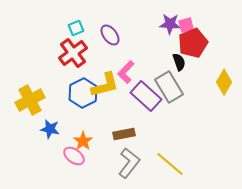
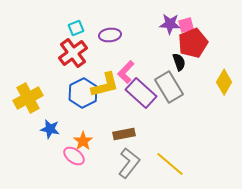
purple ellipse: rotated 60 degrees counterclockwise
purple rectangle: moved 5 px left, 3 px up
yellow cross: moved 2 px left, 2 px up
